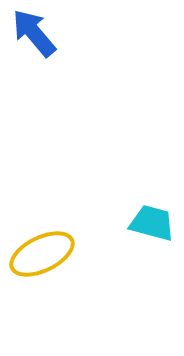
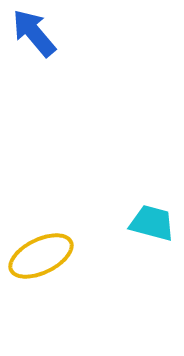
yellow ellipse: moved 1 px left, 2 px down
